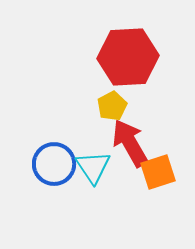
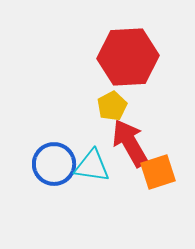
cyan triangle: moved 1 px left, 1 px up; rotated 48 degrees counterclockwise
